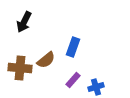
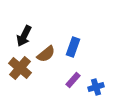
black arrow: moved 14 px down
brown semicircle: moved 6 px up
brown cross: rotated 35 degrees clockwise
